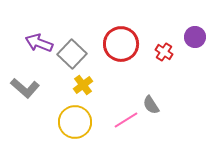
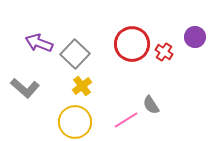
red circle: moved 11 px right
gray square: moved 3 px right
yellow cross: moved 1 px left, 1 px down
